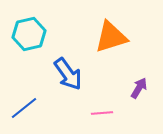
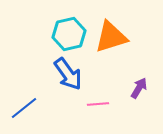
cyan hexagon: moved 40 px right
pink line: moved 4 px left, 9 px up
